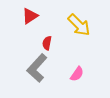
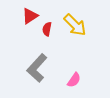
yellow arrow: moved 4 px left
red semicircle: moved 14 px up
pink semicircle: moved 3 px left, 6 px down
